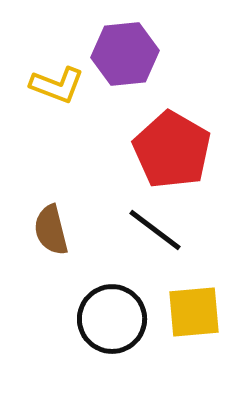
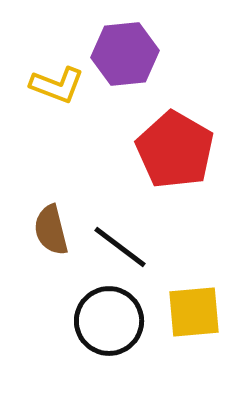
red pentagon: moved 3 px right
black line: moved 35 px left, 17 px down
black circle: moved 3 px left, 2 px down
